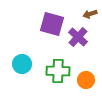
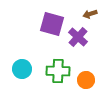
cyan circle: moved 5 px down
